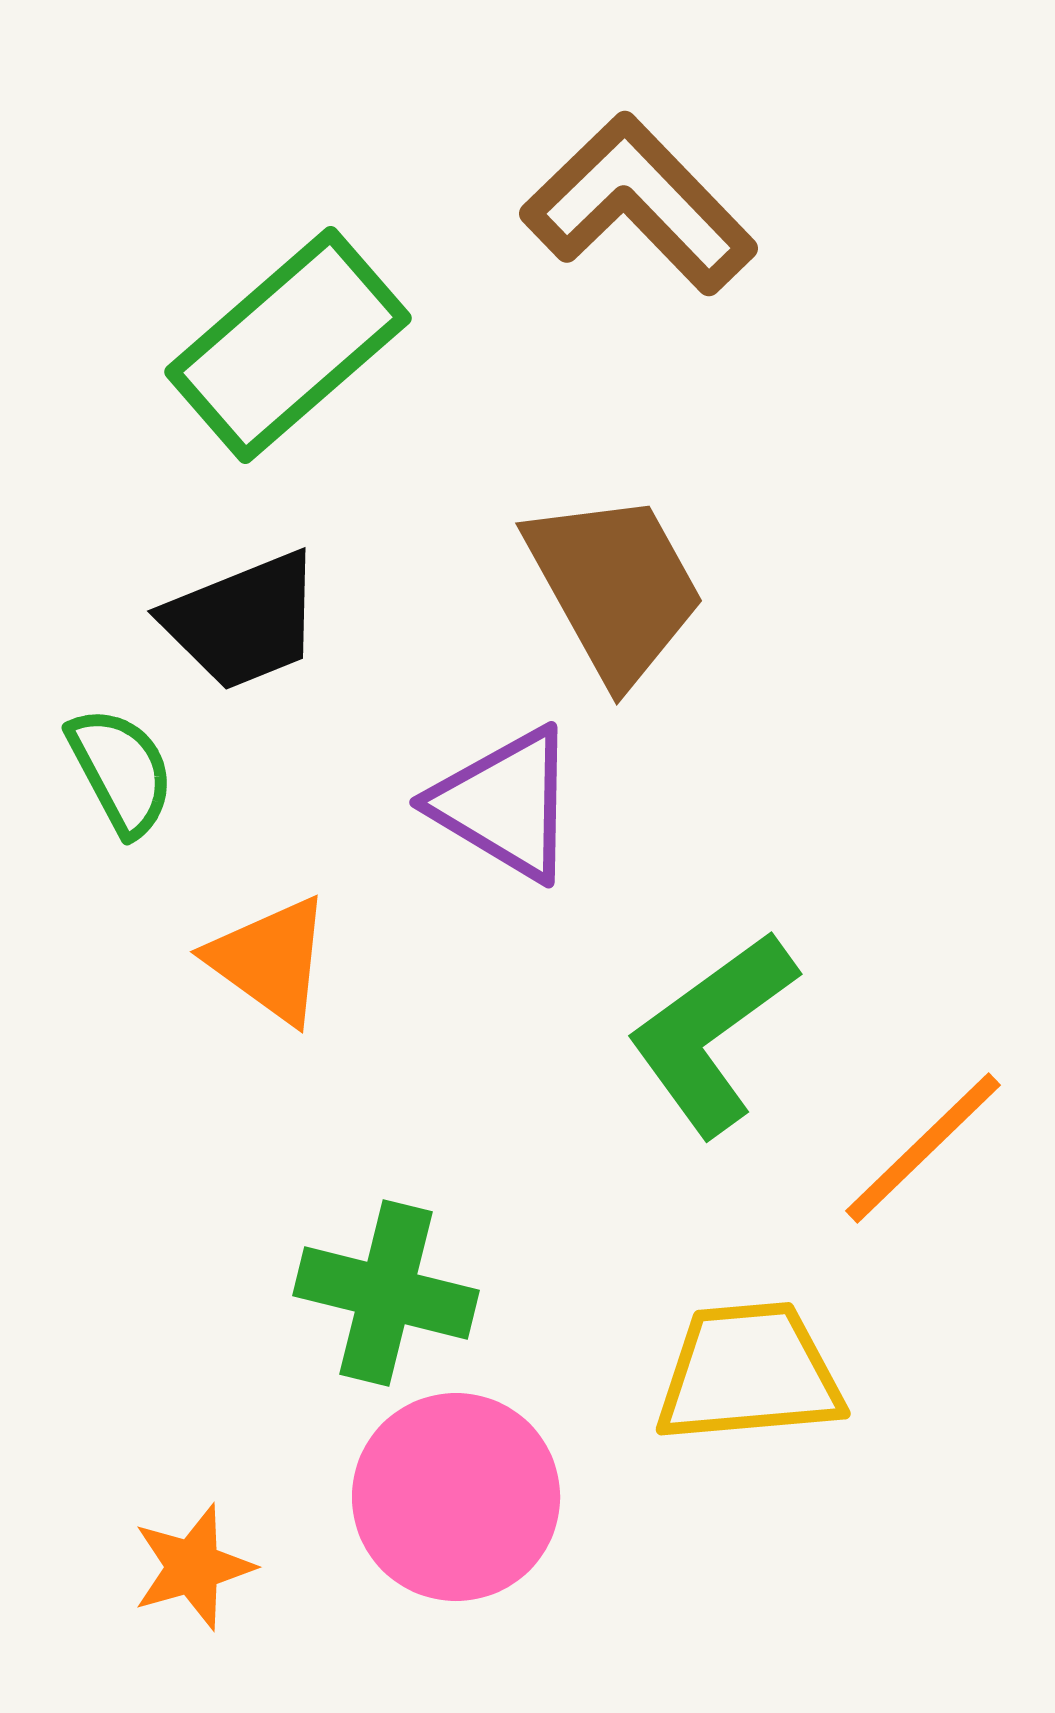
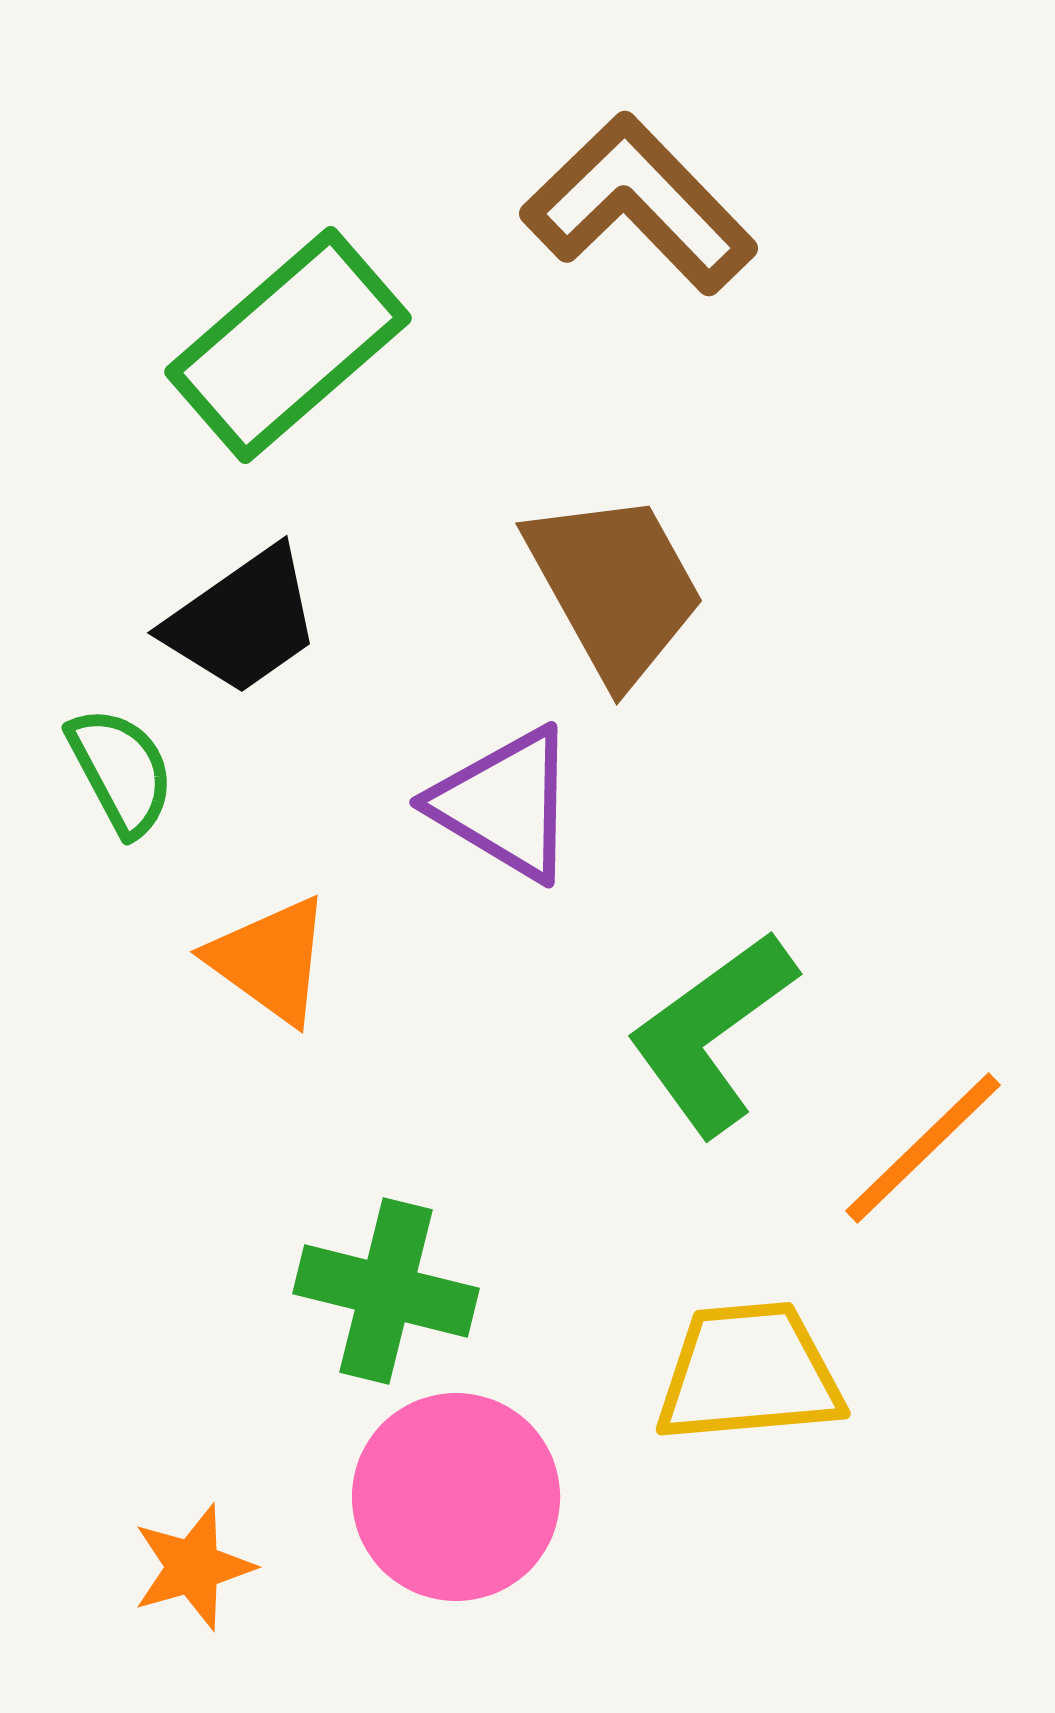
black trapezoid: rotated 13 degrees counterclockwise
green cross: moved 2 px up
